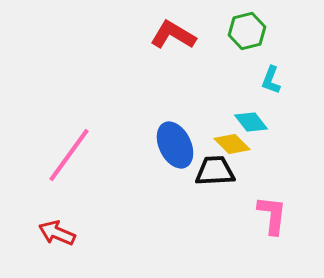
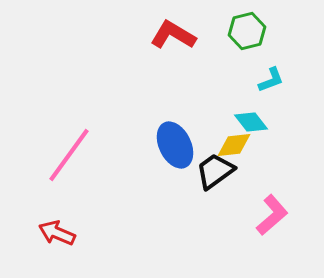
cyan L-shape: rotated 132 degrees counterclockwise
yellow diamond: moved 2 px right, 1 px down; rotated 51 degrees counterclockwise
black trapezoid: rotated 33 degrees counterclockwise
pink L-shape: rotated 42 degrees clockwise
